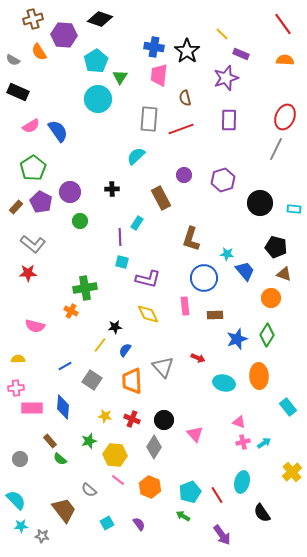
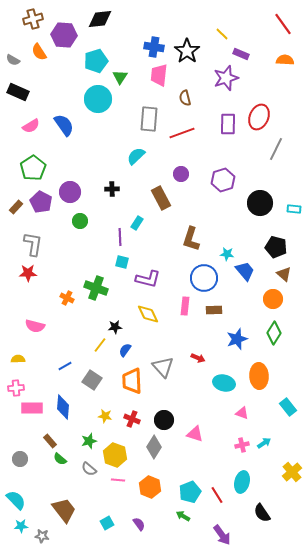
black diamond at (100, 19): rotated 25 degrees counterclockwise
cyan pentagon at (96, 61): rotated 15 degrees clockwise
red ellipse at (285, 117): moved 26 px left
purple rectangle at (229, 120): moved 1 px left, 4 px down
red line at (181, 129): moved 1 px right, 4 px down
blue semicircle at (58, 131): moved 6 px right, 6 px up
purple circle at (184, 175): moved 3 px left, 1 px up
gray L-shape at (33, 244): rotated 120 degrees counterclockwise
brown triangle at (284, 274): rotated 21 degrees clockwise
green cross at (85, 288): moved 11 px right; rotated 30 degrees clockwise
orange circle at (271, 298): moved 2 px right, 1 px down
pink rectangle at (185, 306): rotated 12 degrees clockwise
orange cross at (71, 311): moved 4 px left, 13 px up
brown rectangle at (215, 315): moved 1 px left, 5 px up
green diamond at (267, 335): moved 7 px right, 2 px up
pink triangle at (239, 422): moved 3 px right, 9 px up
pink triangle at (195, 434): rotated 30 degrees counterclockwise
pink cross at (243, 442): moved 1 px left, 3 px down
yellow hexagon at (115, 455): rotated 15 degrees clockwise
pink line at (118, 480): rotated 32 degrees counterclockwise
gray semicircle at (89, 490): moved 21 px up
